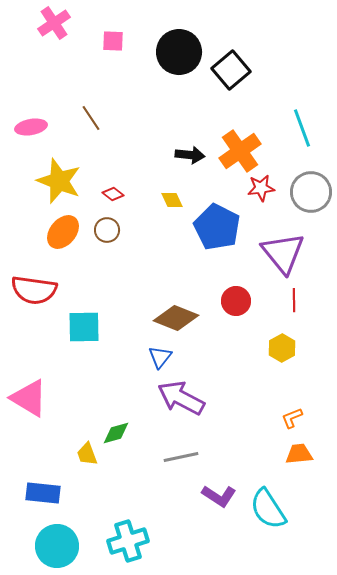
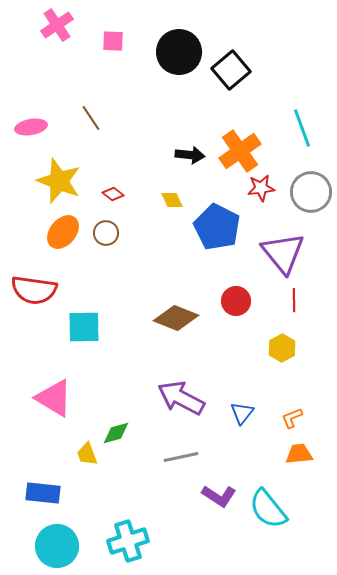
pink cross: moved 3 px right, 2 px down
brown circle: moved 1 px left, 3 px down
blue triangle: moved 82 px right, 56 px down
pink triangle: moved 25 px right
cyan semicircle: rotated 6 degrees counterclockwise
